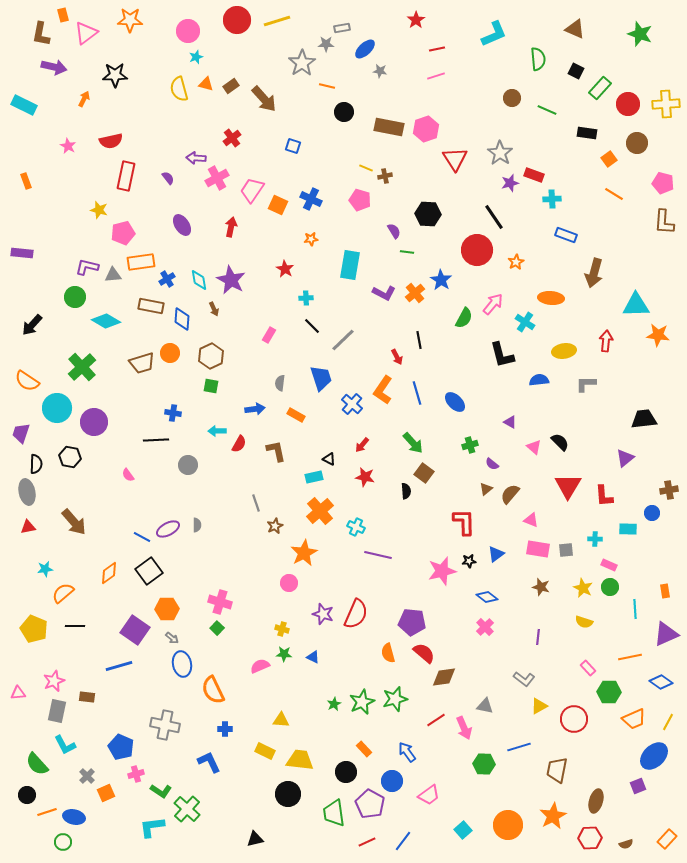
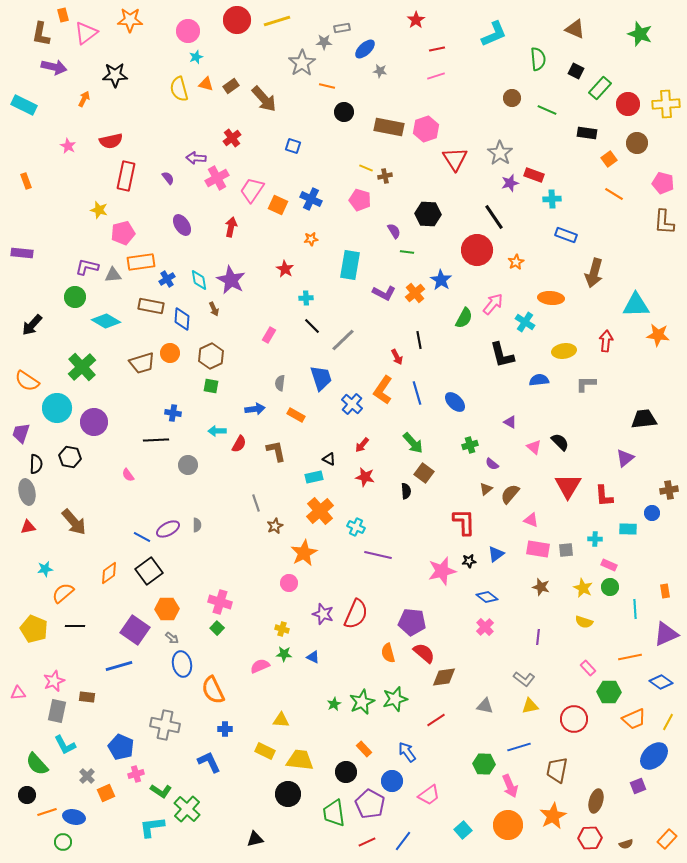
gray star at (326, 44): moved 2 px left, 2 px up
yellow triangle at (539, 706): moved 9 px left; rotated 18 degrees clockwise
pink arrow at (464, 728): moved 46 px right, 58 px down
